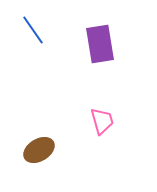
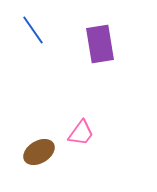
pink trapezoid: moved 21 px left, 12 px down; rotated 52 degrees clockwise
brown ellipse: moved 2 px down
